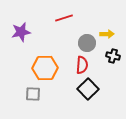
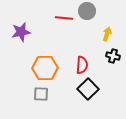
red line: rotated 24 degrees clockwise
yellow arrow: rotated 72 degrees counterclockwise
gray circle: moved 32 px up
gray square: moved 8 px right
